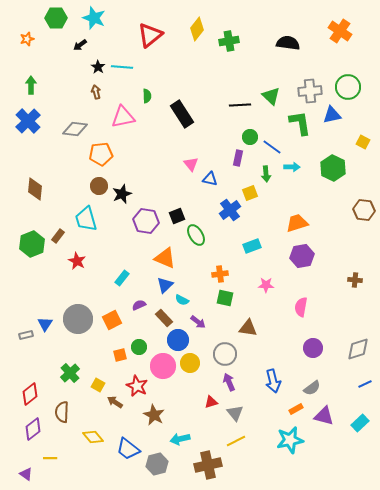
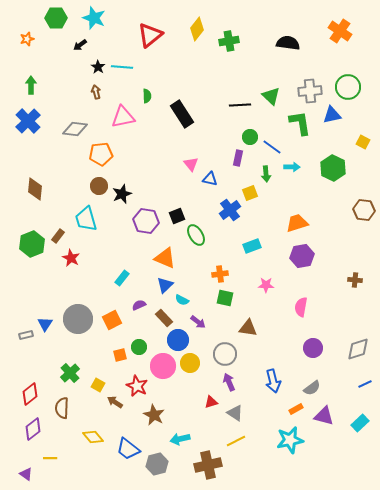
red star at (77, 261): moved 6 px left, 3 px up
brown semicircle at (62, 412): moved 4 px up
gray triangle at (235, 413): rotated 18 degrees counterclockwise
